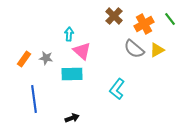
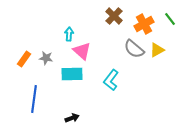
cyan L-shape: moved 6 px left, 9 px up
blue line: rotated 16 degrees clockwise
